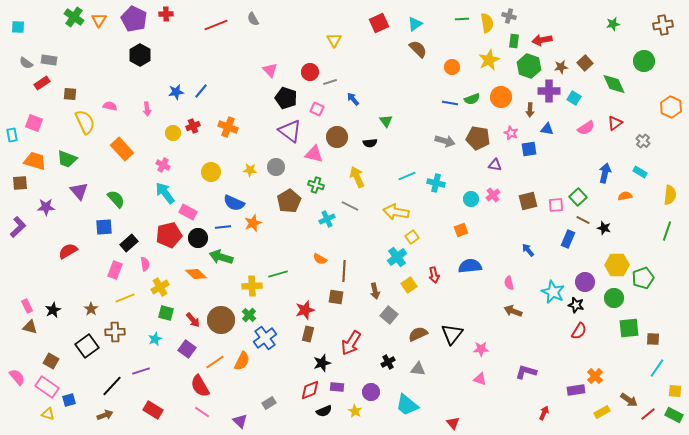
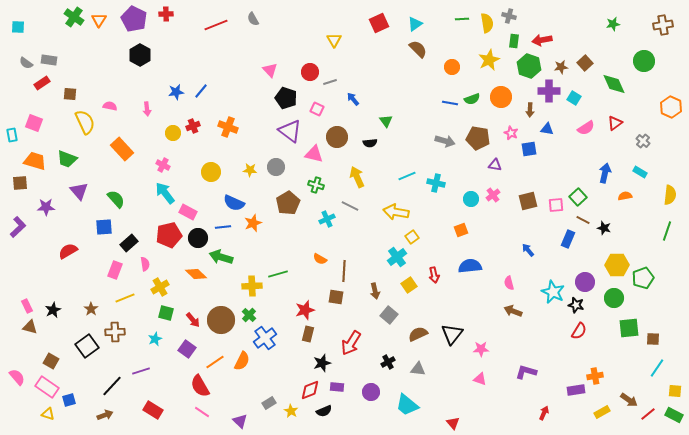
brown pentagon at (289, 201): moved 1 px left, 2 px down
orange cross at (595, 376): rotated 35 degrees clockwise
yellow star at (355, 411): moved 64 px left
